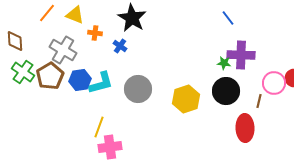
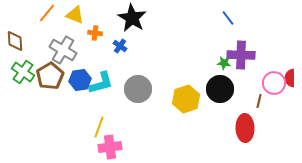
black circle: moved 6 px left, 2 px up
